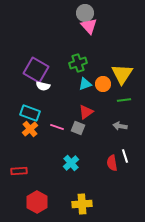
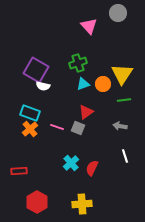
gray circle: moved 33 px right
cyan triangle: moved 2 px left
red semicircle: moved 20 px left, 5 px down; rotated 35 degrees clockwise
